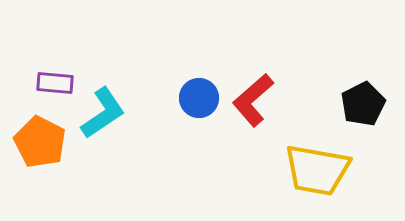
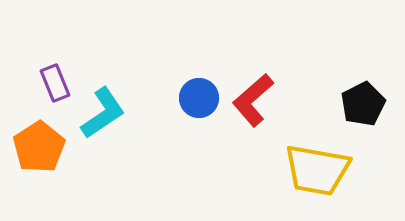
purple rectangle: rotated 63 degrees clockwise
orange pentagon: moved 1 px left, 5 px down; rotated 12 degrees clockwise
